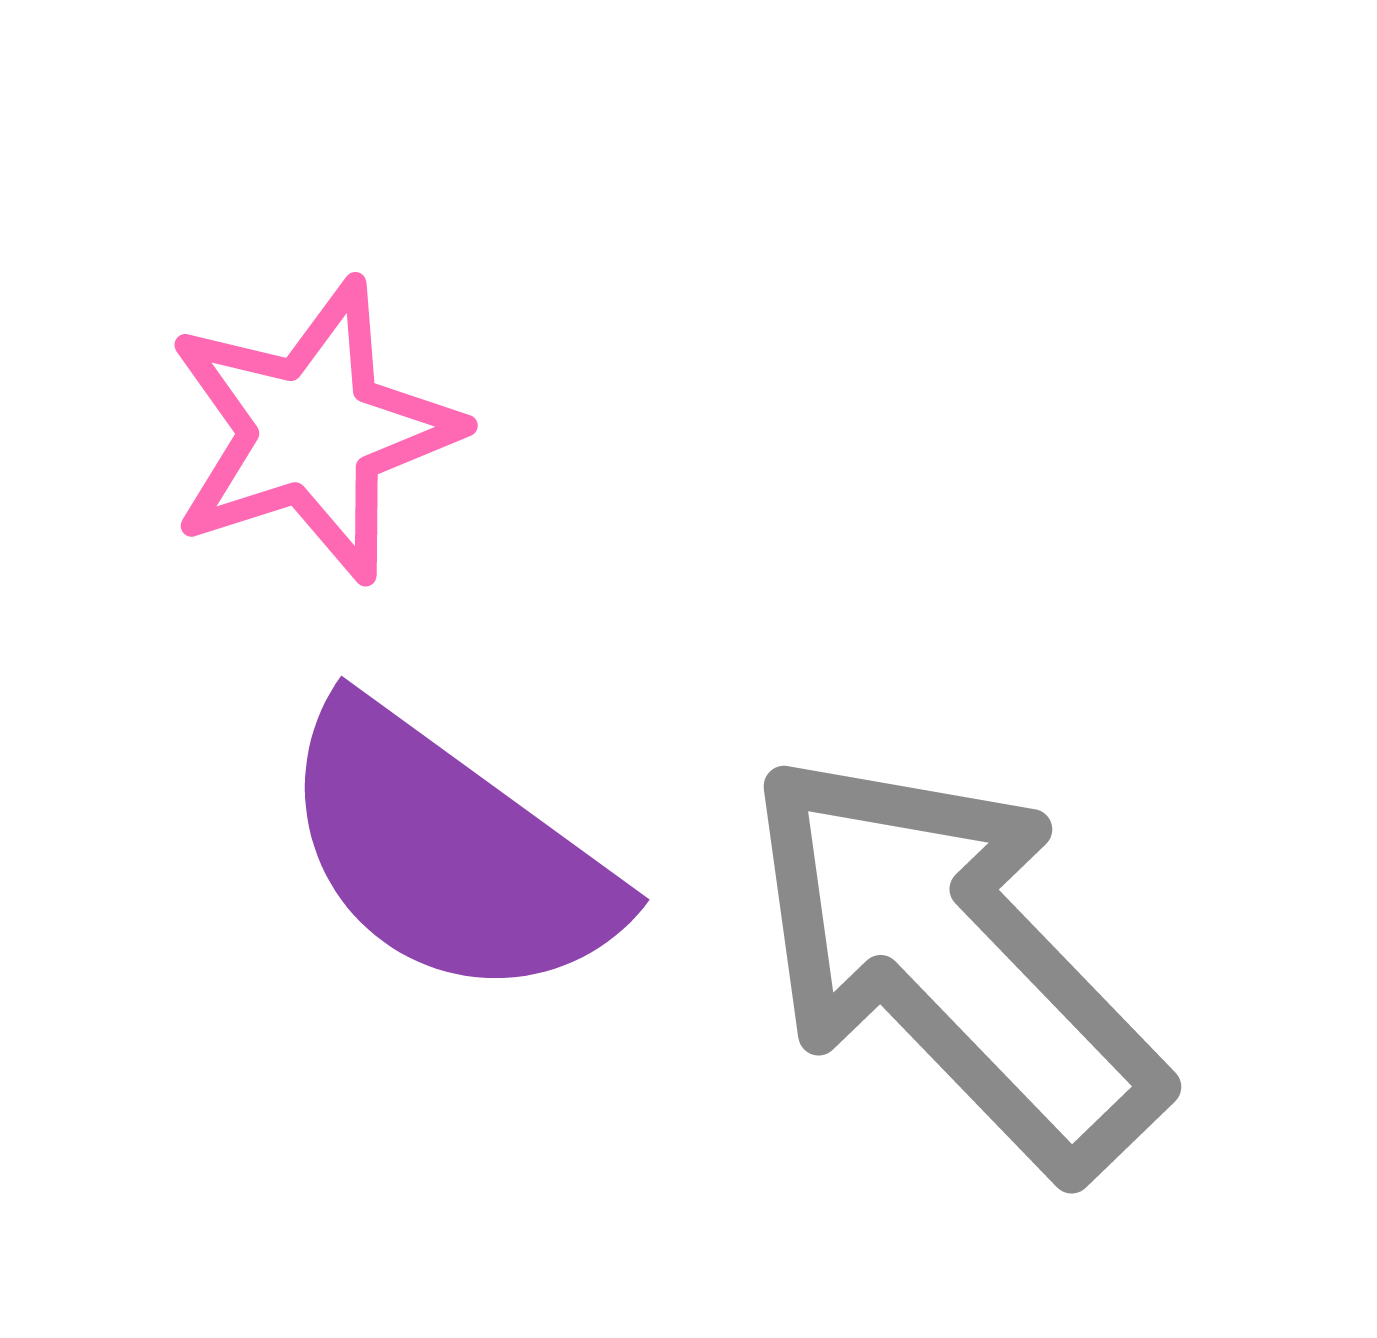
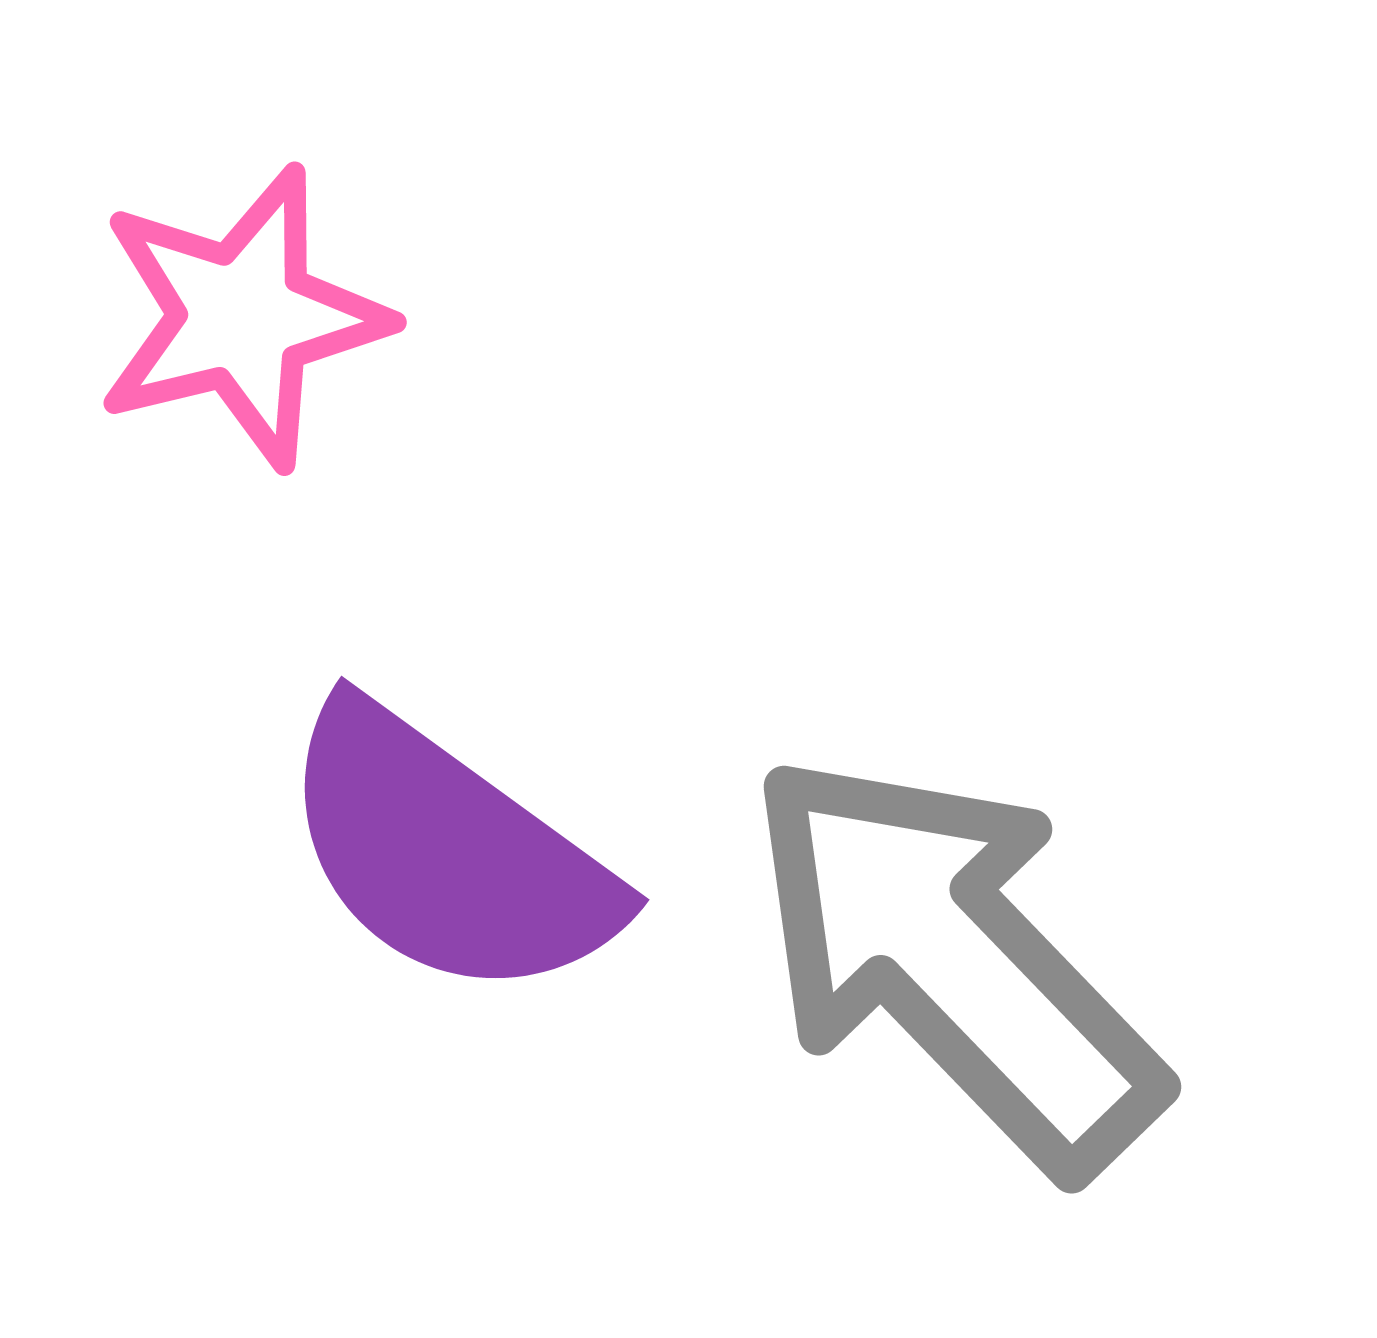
pink star: moved 71 px left, 114 px up; rotated 4 degrees clockwise
